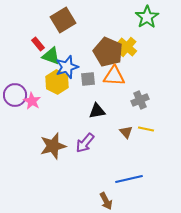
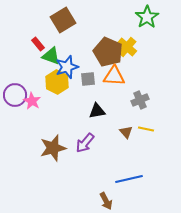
brown star: moved 2 px down
